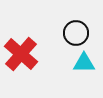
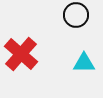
black circle: moved 18 px up
